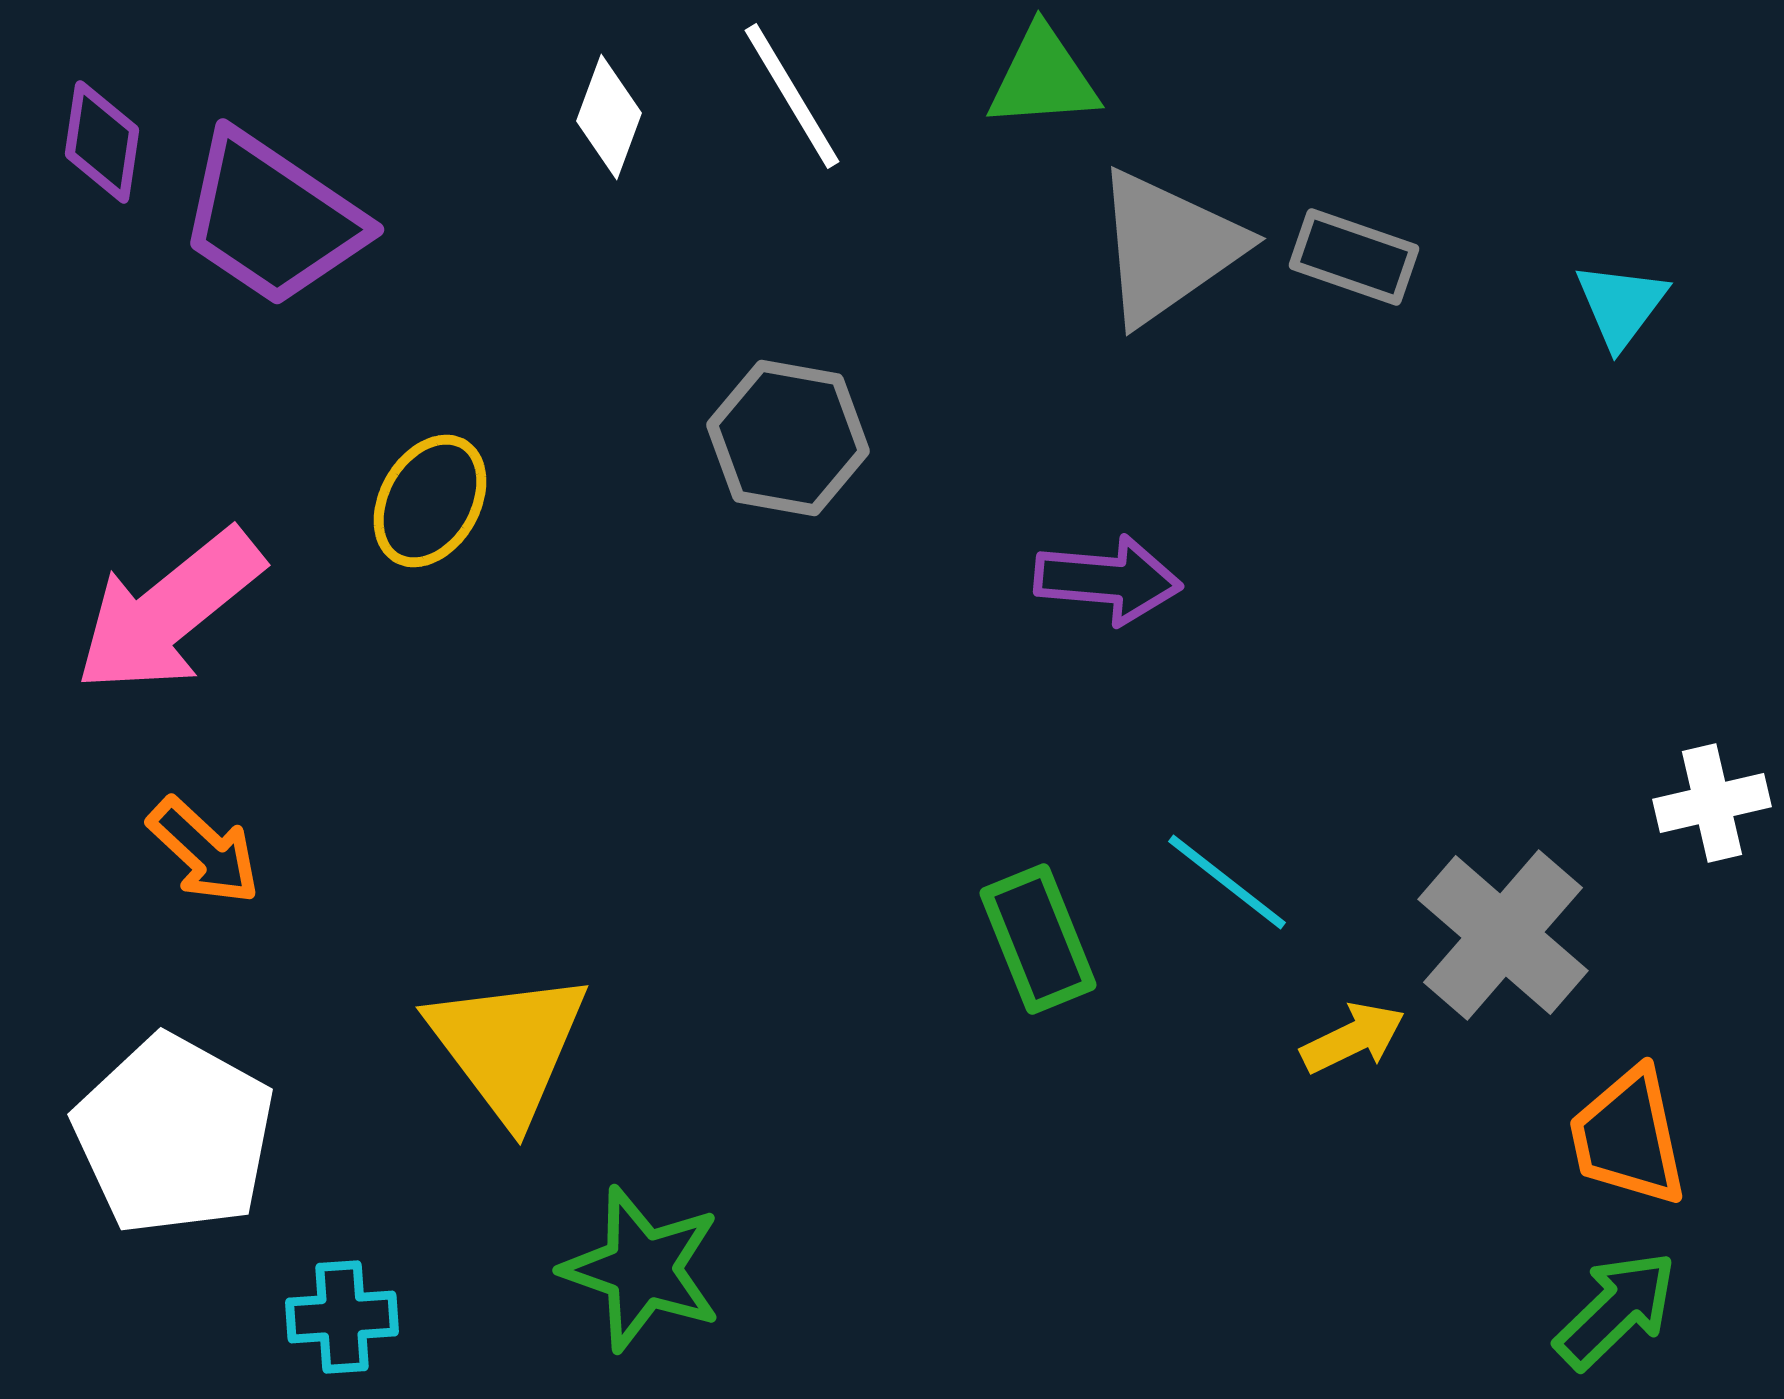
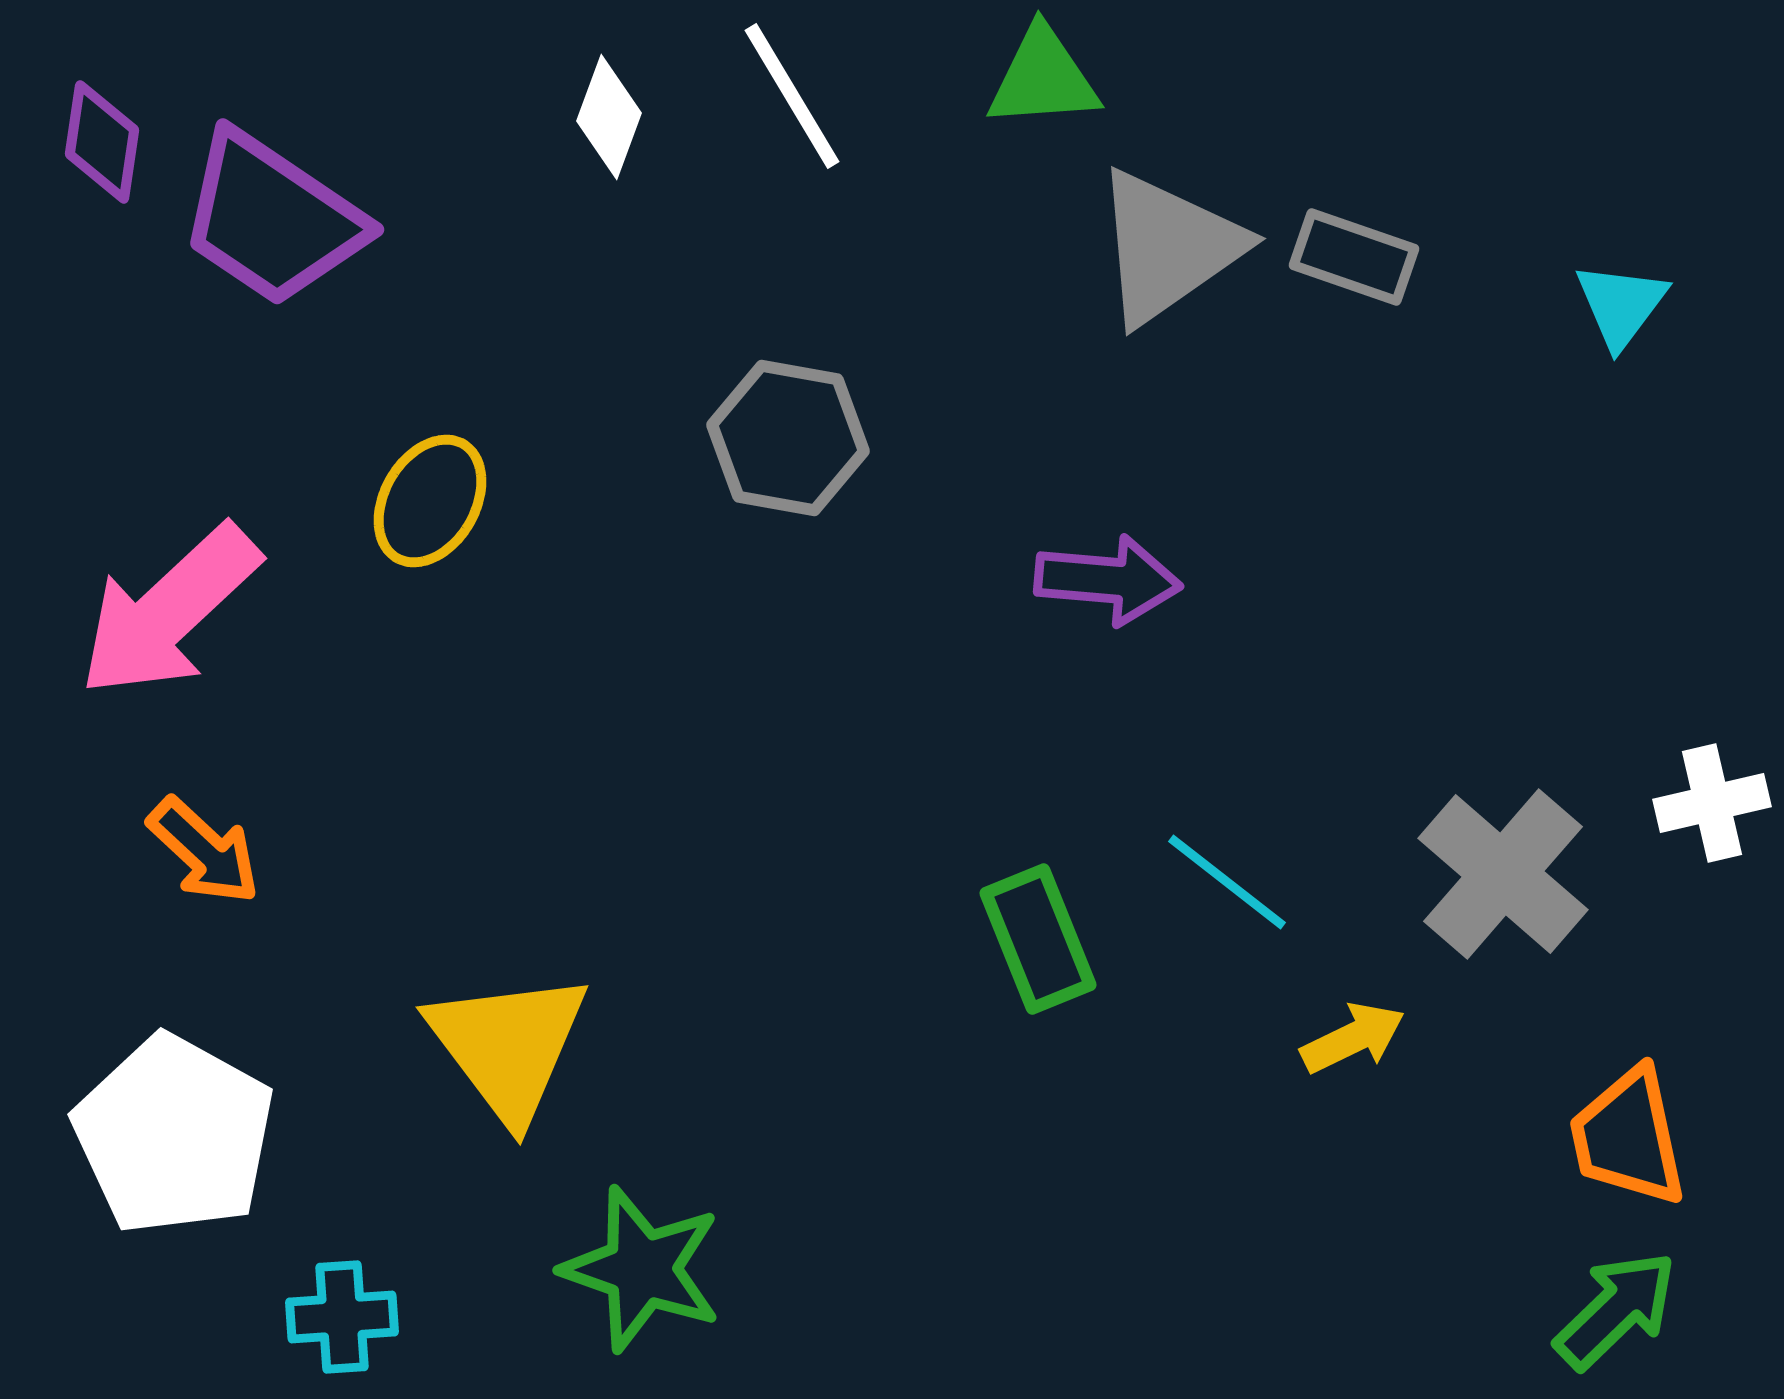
pink arrow: rotated 4 degrees counterclockwise
gray cross: moved 61 px up
